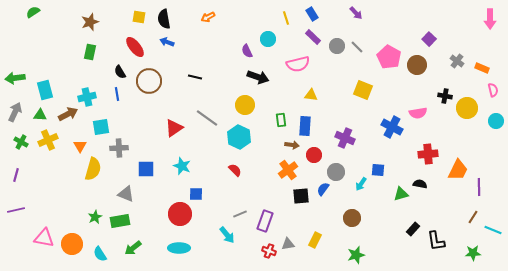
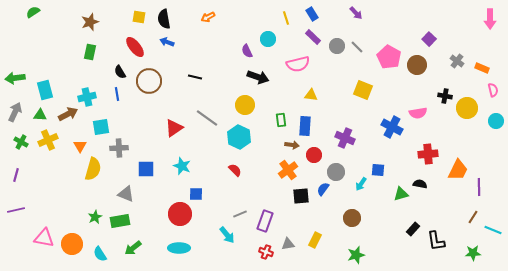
red cross at (269, 251): moved 3 px left, 1 px down
